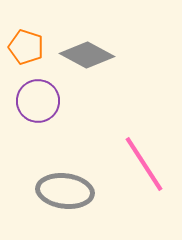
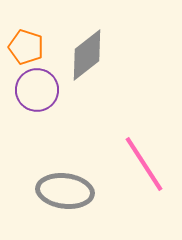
gray diamond: rotated 66 degrees counterclockwise
purple circle: moved 1 px left, 11 px up
